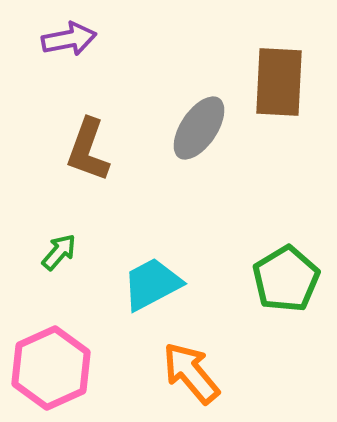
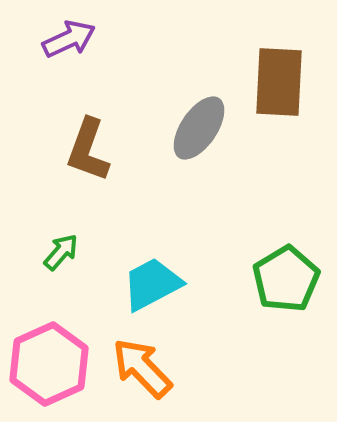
purple arrow: rotated 14 degrees counterclockwise
green arrow: moved 2 px right
pink hexagon: moved 2 px left, 4 px up
orange arrow: moved 49 px left, 5 px up; rotated 4 degrees counterclockwise
